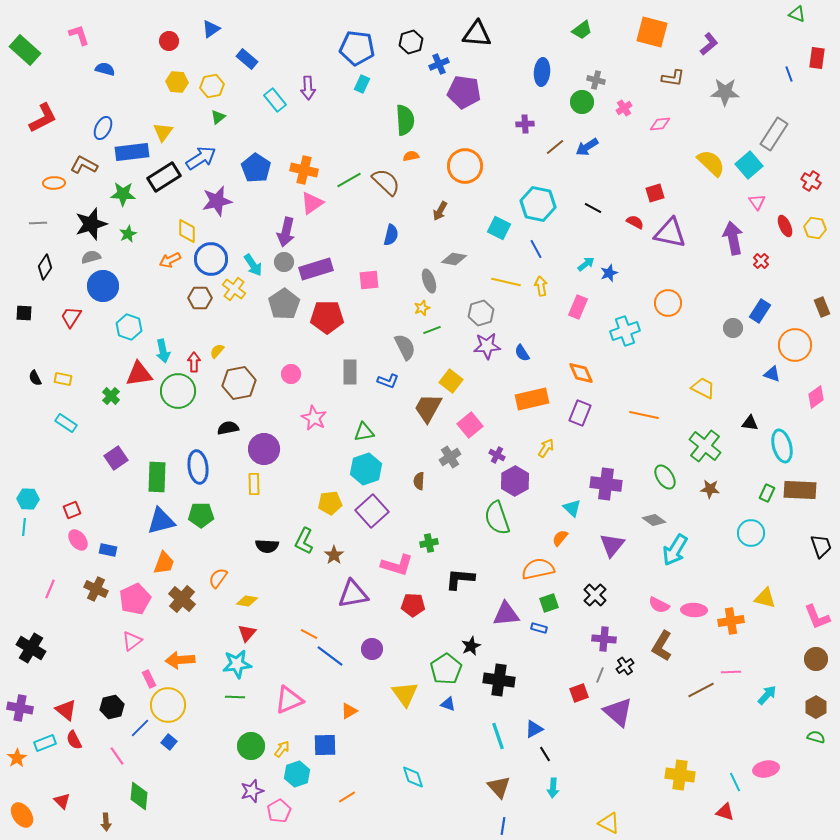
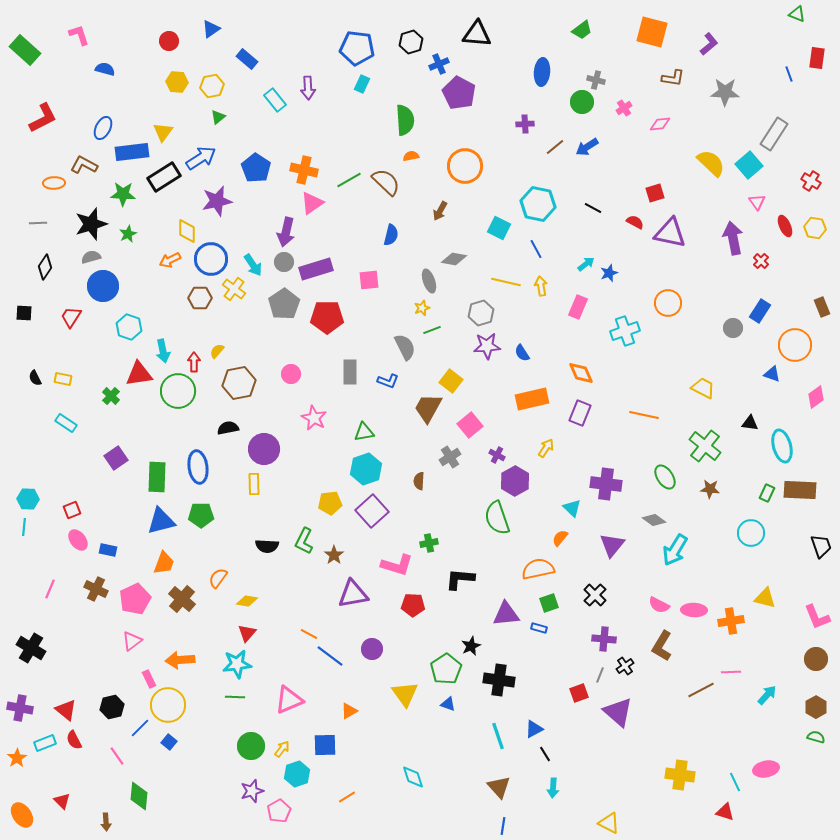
purple pentagon at (464, 92): moved 5 px left, 1 px down; rotated 20 degrees clockwise
